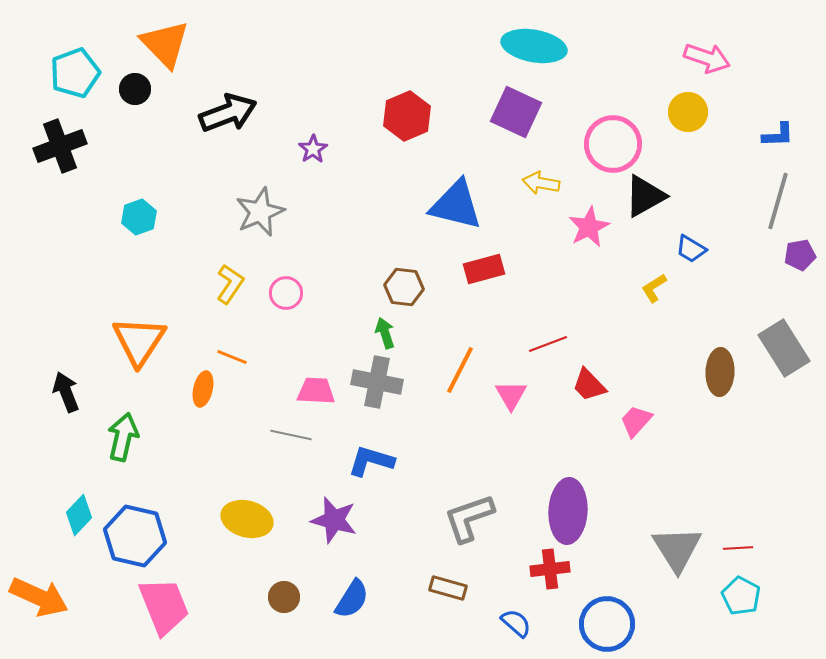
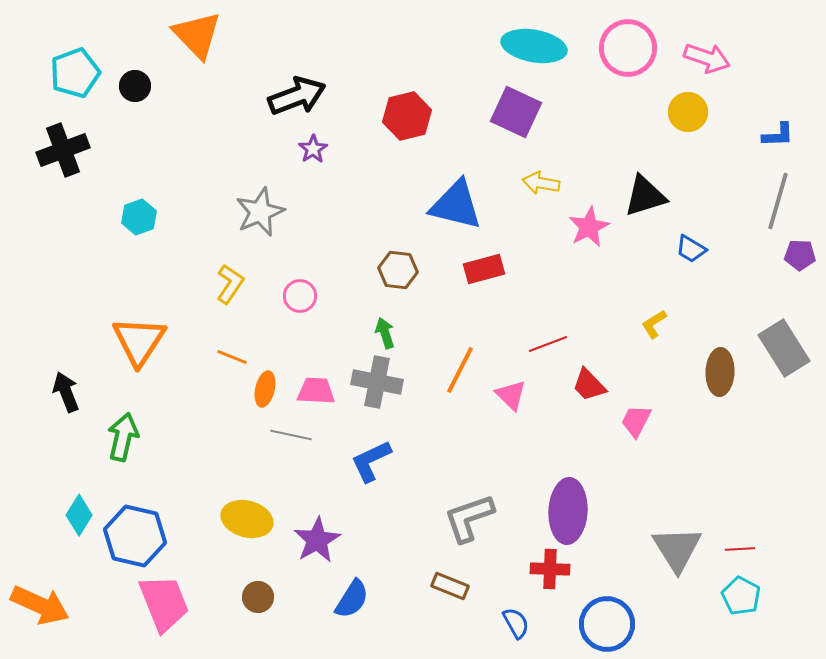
orange triangle at (165, 44): moved 32 px right, 9 px up
black circle at (135, 89): moved 3 px up
black arrow at (228, 113): moved 69 px right, 17 px up
red hexagon at (407, 116): rotated 9 degrees clockwise
pink circle at (613, 144): moved 15 px right, 96 px up
black cross at (60, 146): moved 3 px right, 4 px down
black triangle at (645, 196): rotated 12 degrees clockwise
purple pentagon at (800, 255): rotated 12 degrees clockwise
brown hexagon at (404, 287): moved 6 px left, 17 px up
yellow L-shape at (654, 288): moved 36 px down
pink circle at (286, 293): moved 14 px right, 3 px down
orange ellipse at (203, 389): moved 62 px right
pink triangle at (511, 395): rotated 16 degrees counterclockwise
pink trapezoid at (636, 421): rotated 15 degrees counterclockwise
blue L-shape at (371, 461): rotated 42 degrees counterclockwise
cyan diamond at (79, 515): rotated 12 degrees counterclockwise
purple star at (334, 520): moved 17 px left, 20 px down; rotated 27 degrees clockwise
red line at (738, 548): moved 2 px right, 1 px down
red cross at (550, 569): rotated 9 degrees clockwise
brown rectangle at (448, 588): moved 2 px right, 2 px up; rotated 6 degrees clockwise
orange arrow at (39, 597): moved 1 px right, 8 px down
brown circle at (284, 597): moved 26 px left
pink trapezoid at (164, 606): moved 3 px up
blue semicircle at (516, 623): rotated 20 degrees clockwise
